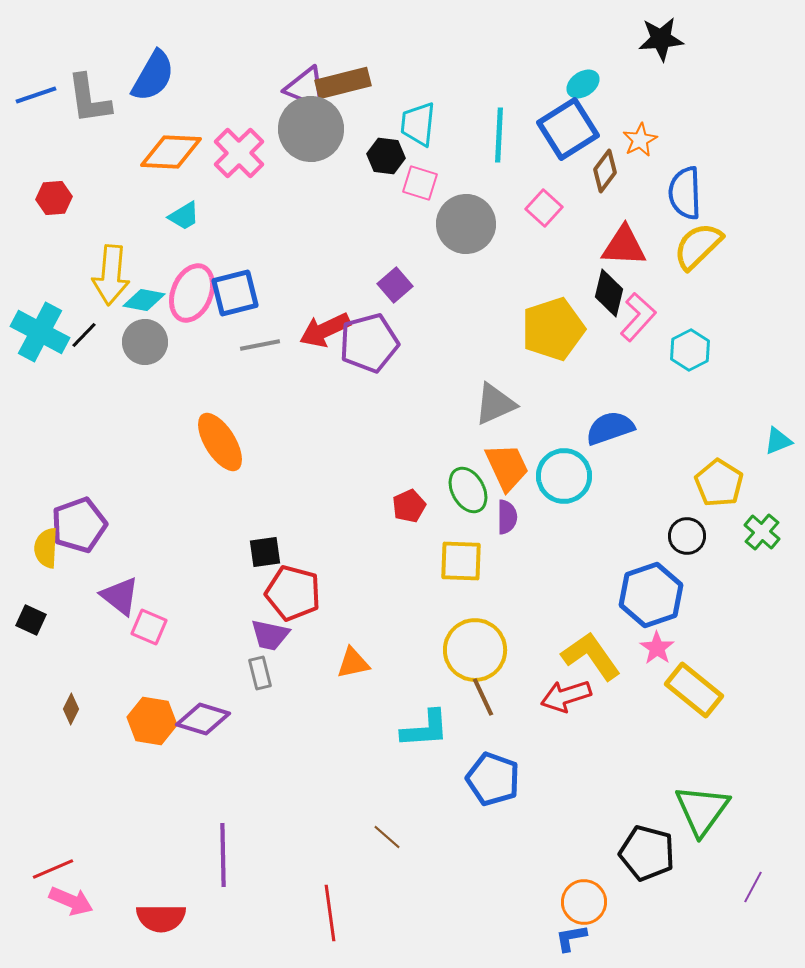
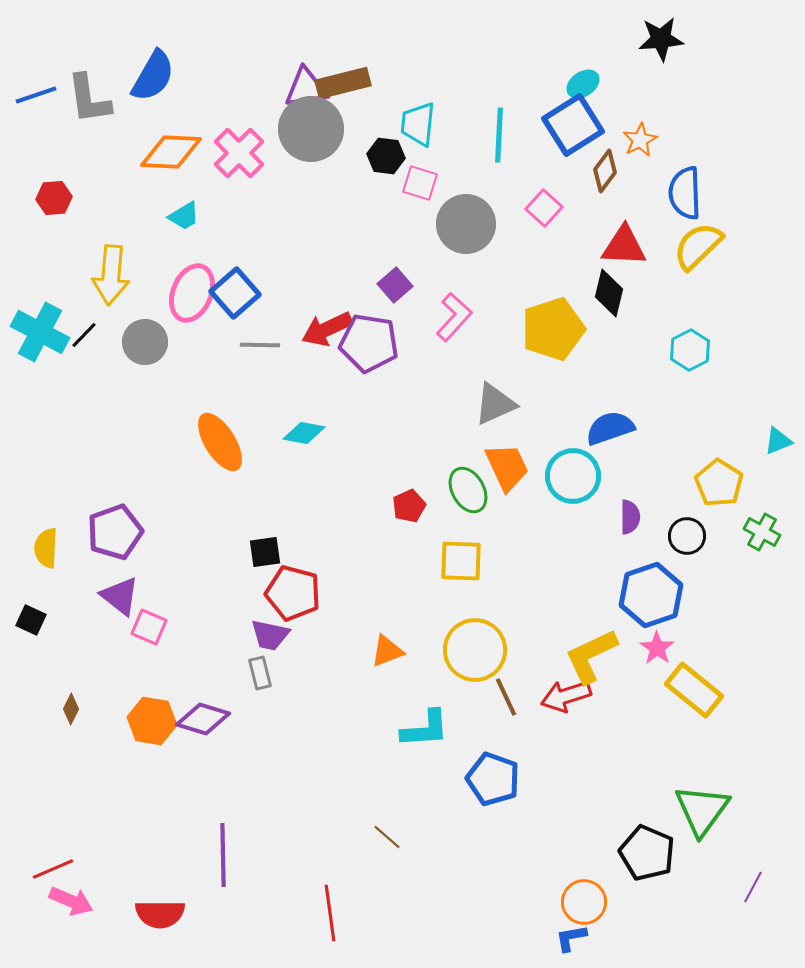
purple triangle at (306, 88): rotated 30 degrees counterclockwise
blue square at (568, 129): moved 5 px right, 4 px up
blue square at (235, 293): rotated 27 degrees counterclockwise
cyan diamond at (144, 300): moved 160 px right, 133 px down
pink L-shape at (638, 317): moved 184 px left
red arrow at (325, 330): moved 2 px right, 1 px up
purple pentagon at (369, 343): rotated 24 degrees clockwise
gray line at (260, 345): rotated 12 degrees clockwise
cyan circle at (564, 476): moved 9 px right
purple semicircle at (507, 517): moved 123 px right
purple pentagon at (79, 525): moved 36 px right, 7 px down
green cross at (762, 532): rotated 12 degrees counterclockwise
yellow L-shape at (591, 656): rotated 80 degrees counterclockwise
orange triangle at (353, 663): moved 34 px right, 12 px up; rotated 9 degrees counterclockwise
brown line at (483, 697): moved 23 px right
black pentagon at (647, 853): rotated 8 degrees clockwise
red semicircle at (161, 918): moved 1 px left, 4 px up
